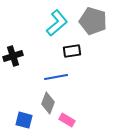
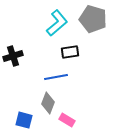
gray pentagon: moved 2 px up
black rectangle: moved 2 px left, 1 px down
